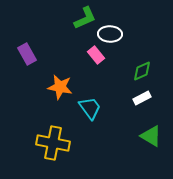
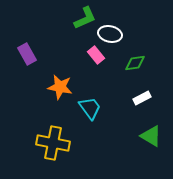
white ellipse: rotated 10 degrees clockwise
green diamond: moved 7 px left, 8 px up; rotated 15 degrees clockwise
